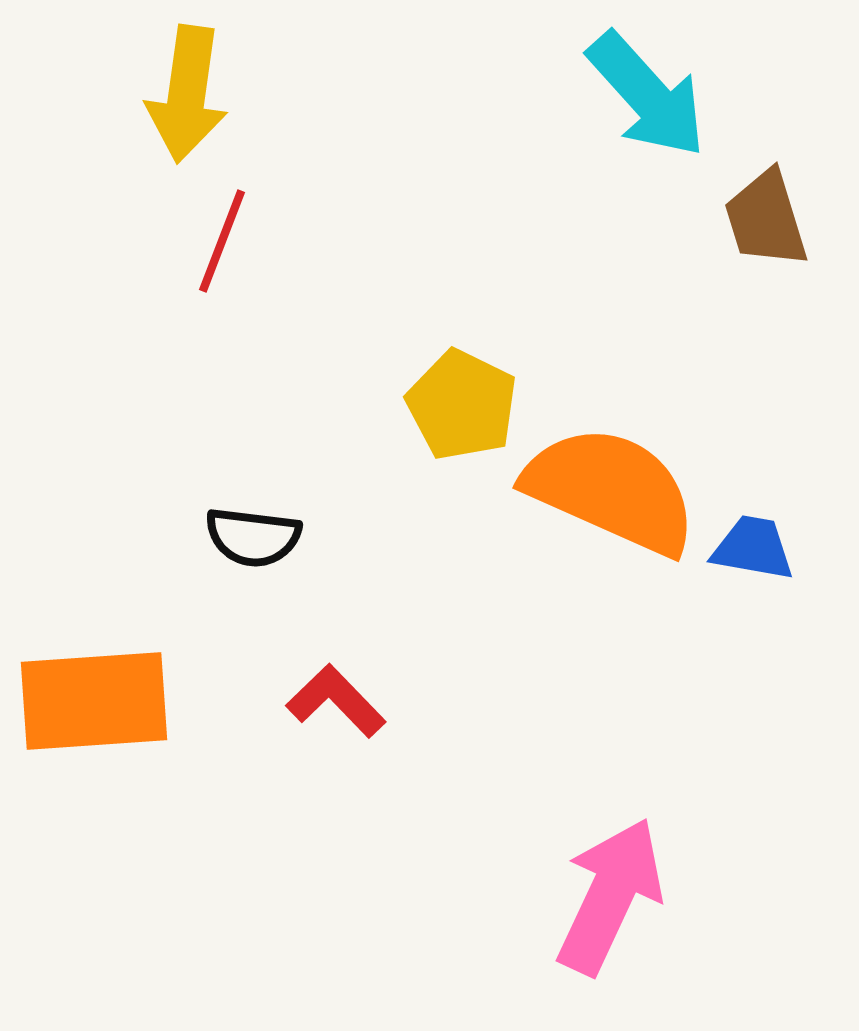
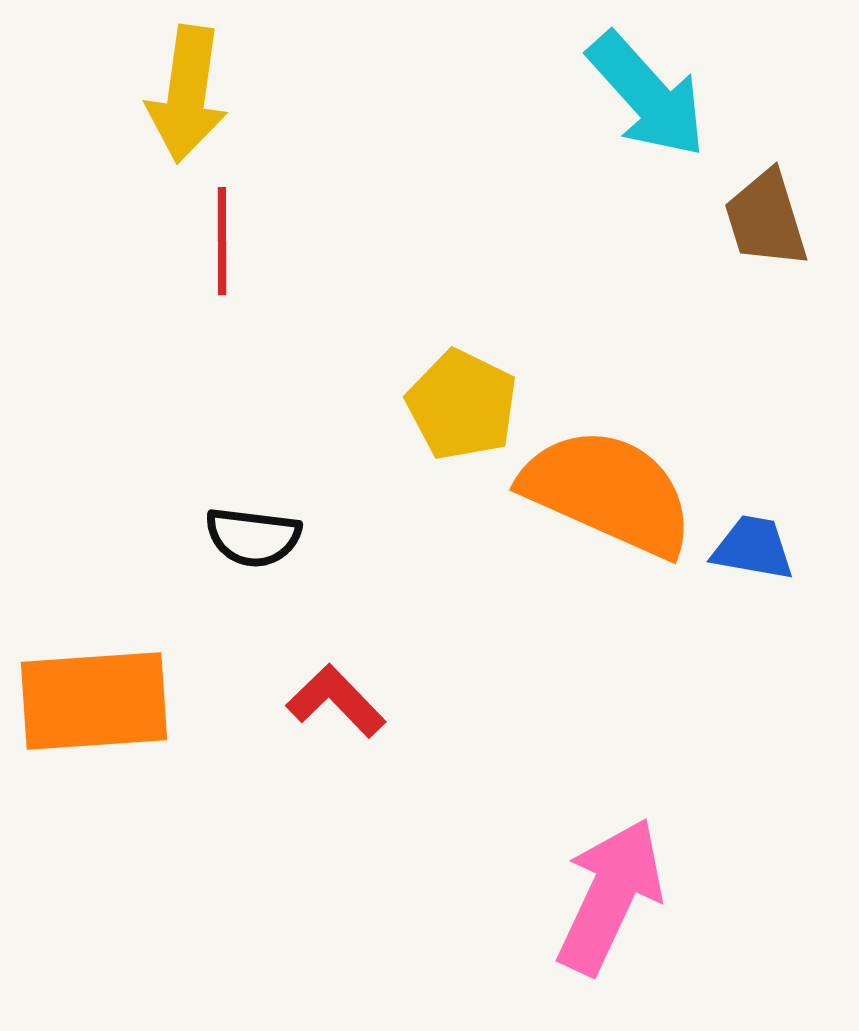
red line: rotated 21 degrees counterclockwise
orange semicircle: moved 3 px left, 2 px down
